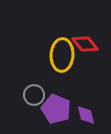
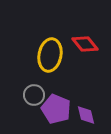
yellow ellipse: moved 12 px left; rotated 8 degrees clockwise
